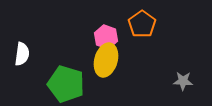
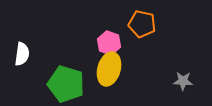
orange pentagon: rotated 24 degrees counterclockwise
pink hexagon: moved 3 px right, 6 px down
yellow ellipse: moved 3 px right, 9 px down
